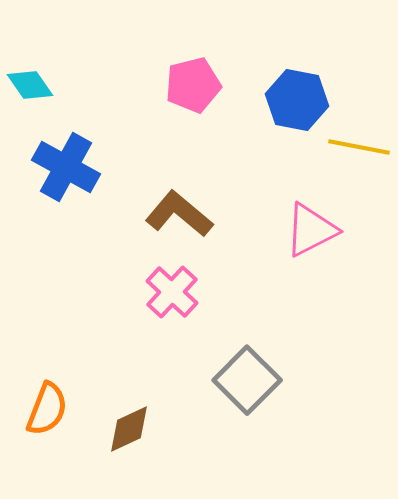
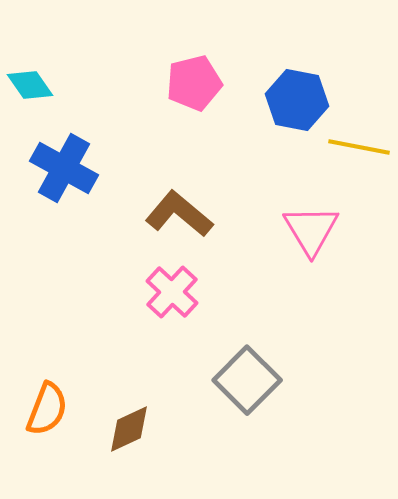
pink pentagon: moved 1 px right, 2 px up
blue cross: moved 2 px left, 1 px down
pink triangle: rotated 34 degrees counterclockwise
